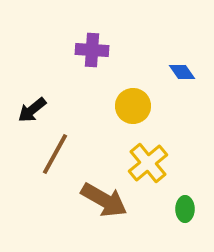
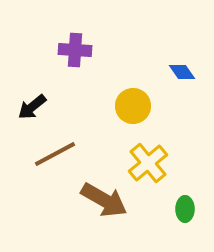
purple cross: moved 17 px left
black arrow: moved 3 px up
brown line: rotated 33 degrees clockwise
